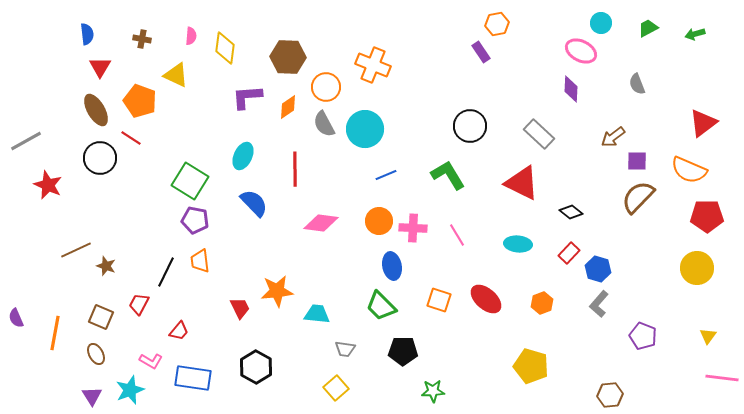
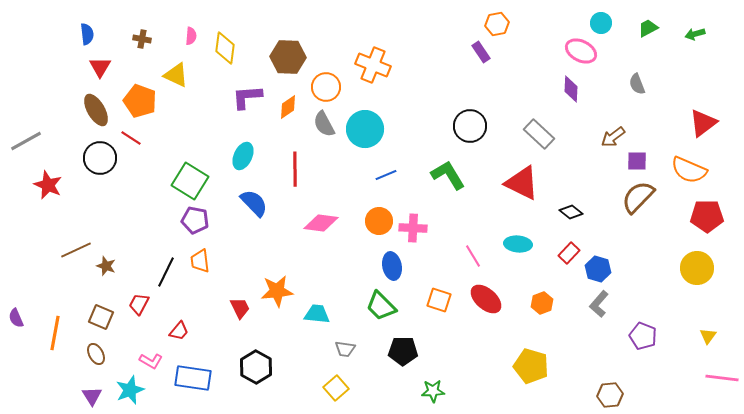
pink line at (457, 235): moved 16 px right, 21 px down
